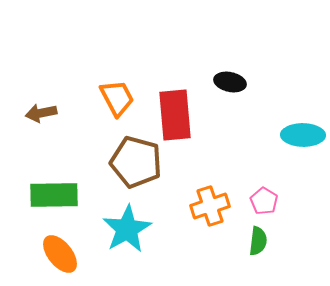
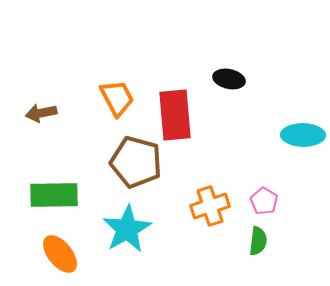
black ellipse: moved 1 px left, 3 px up
